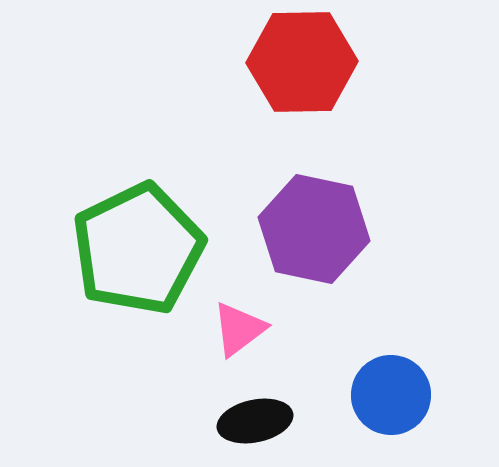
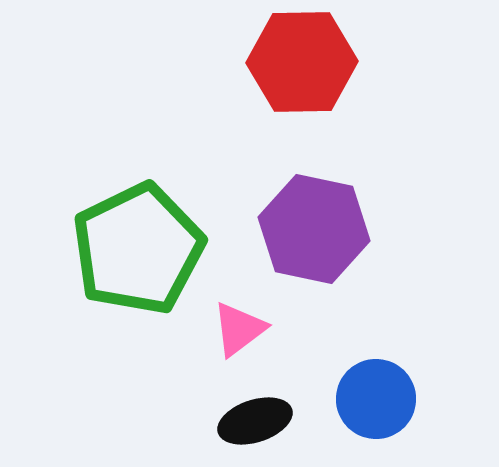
blue circle: moved 15 px left, 4 px down
black ellipse: rotated 6 degrees counterclockwise
